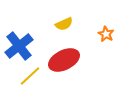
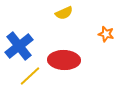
yellow semicircle: moved 11 px up
orange star: rotated 14 degrees counterclockwise
red ellipse: rotated 28 degrees clockwise
